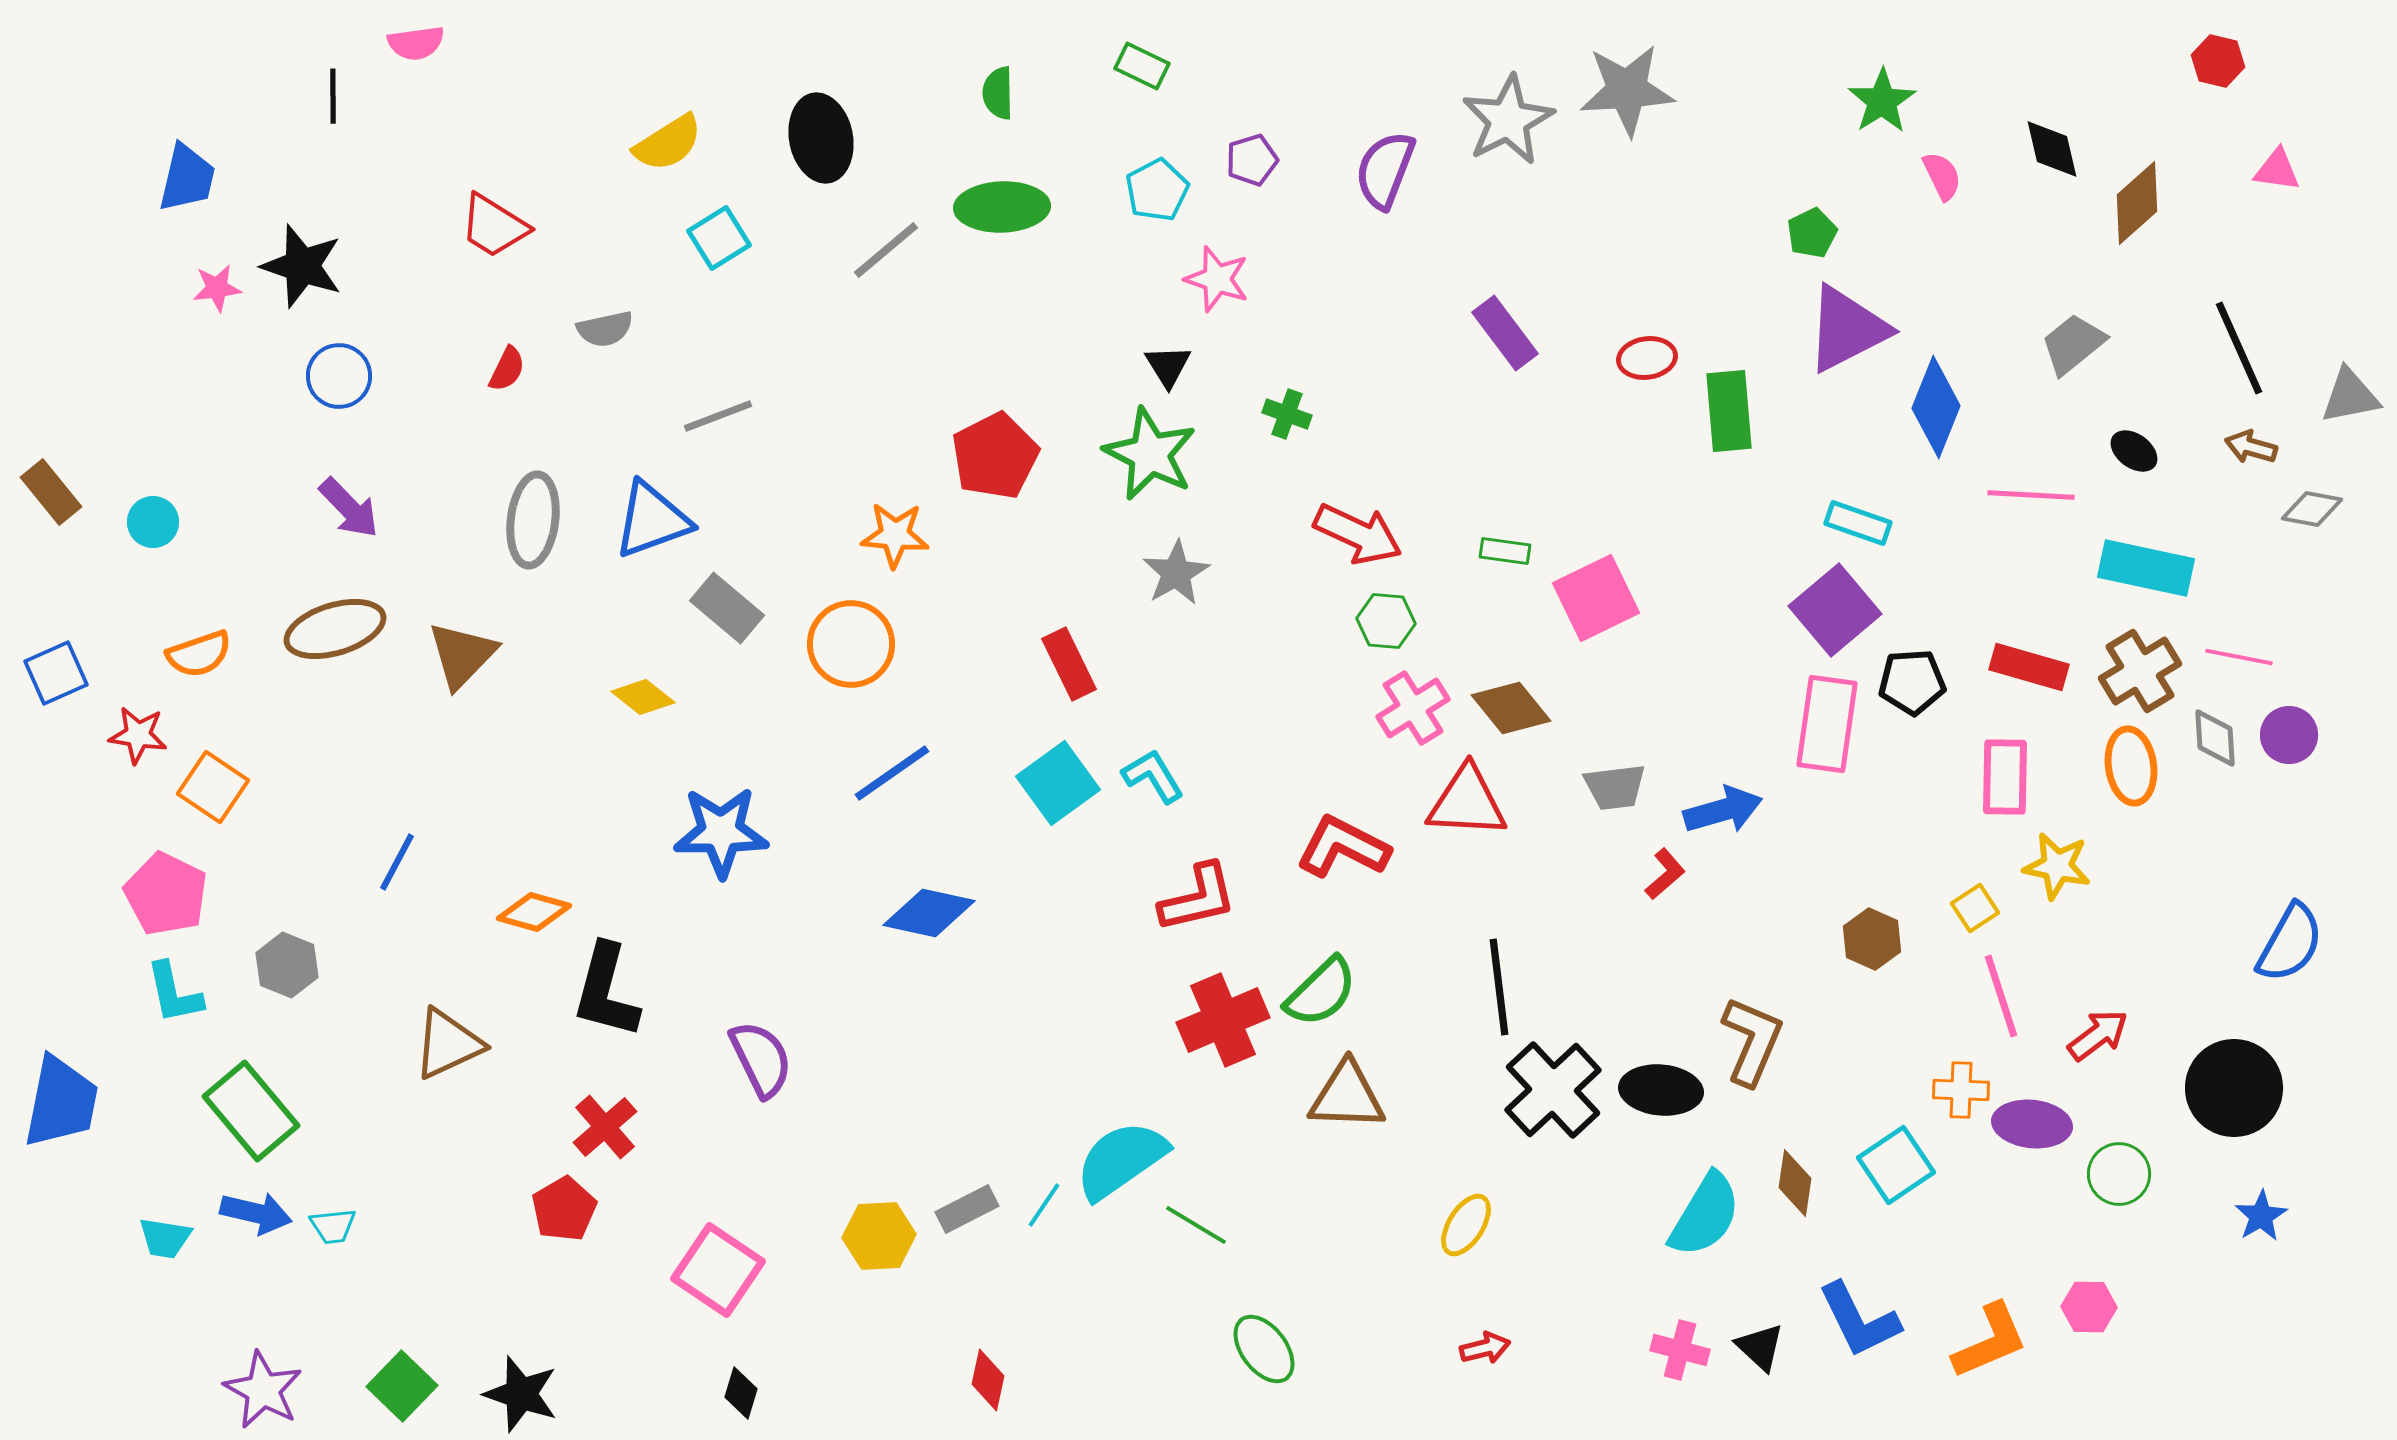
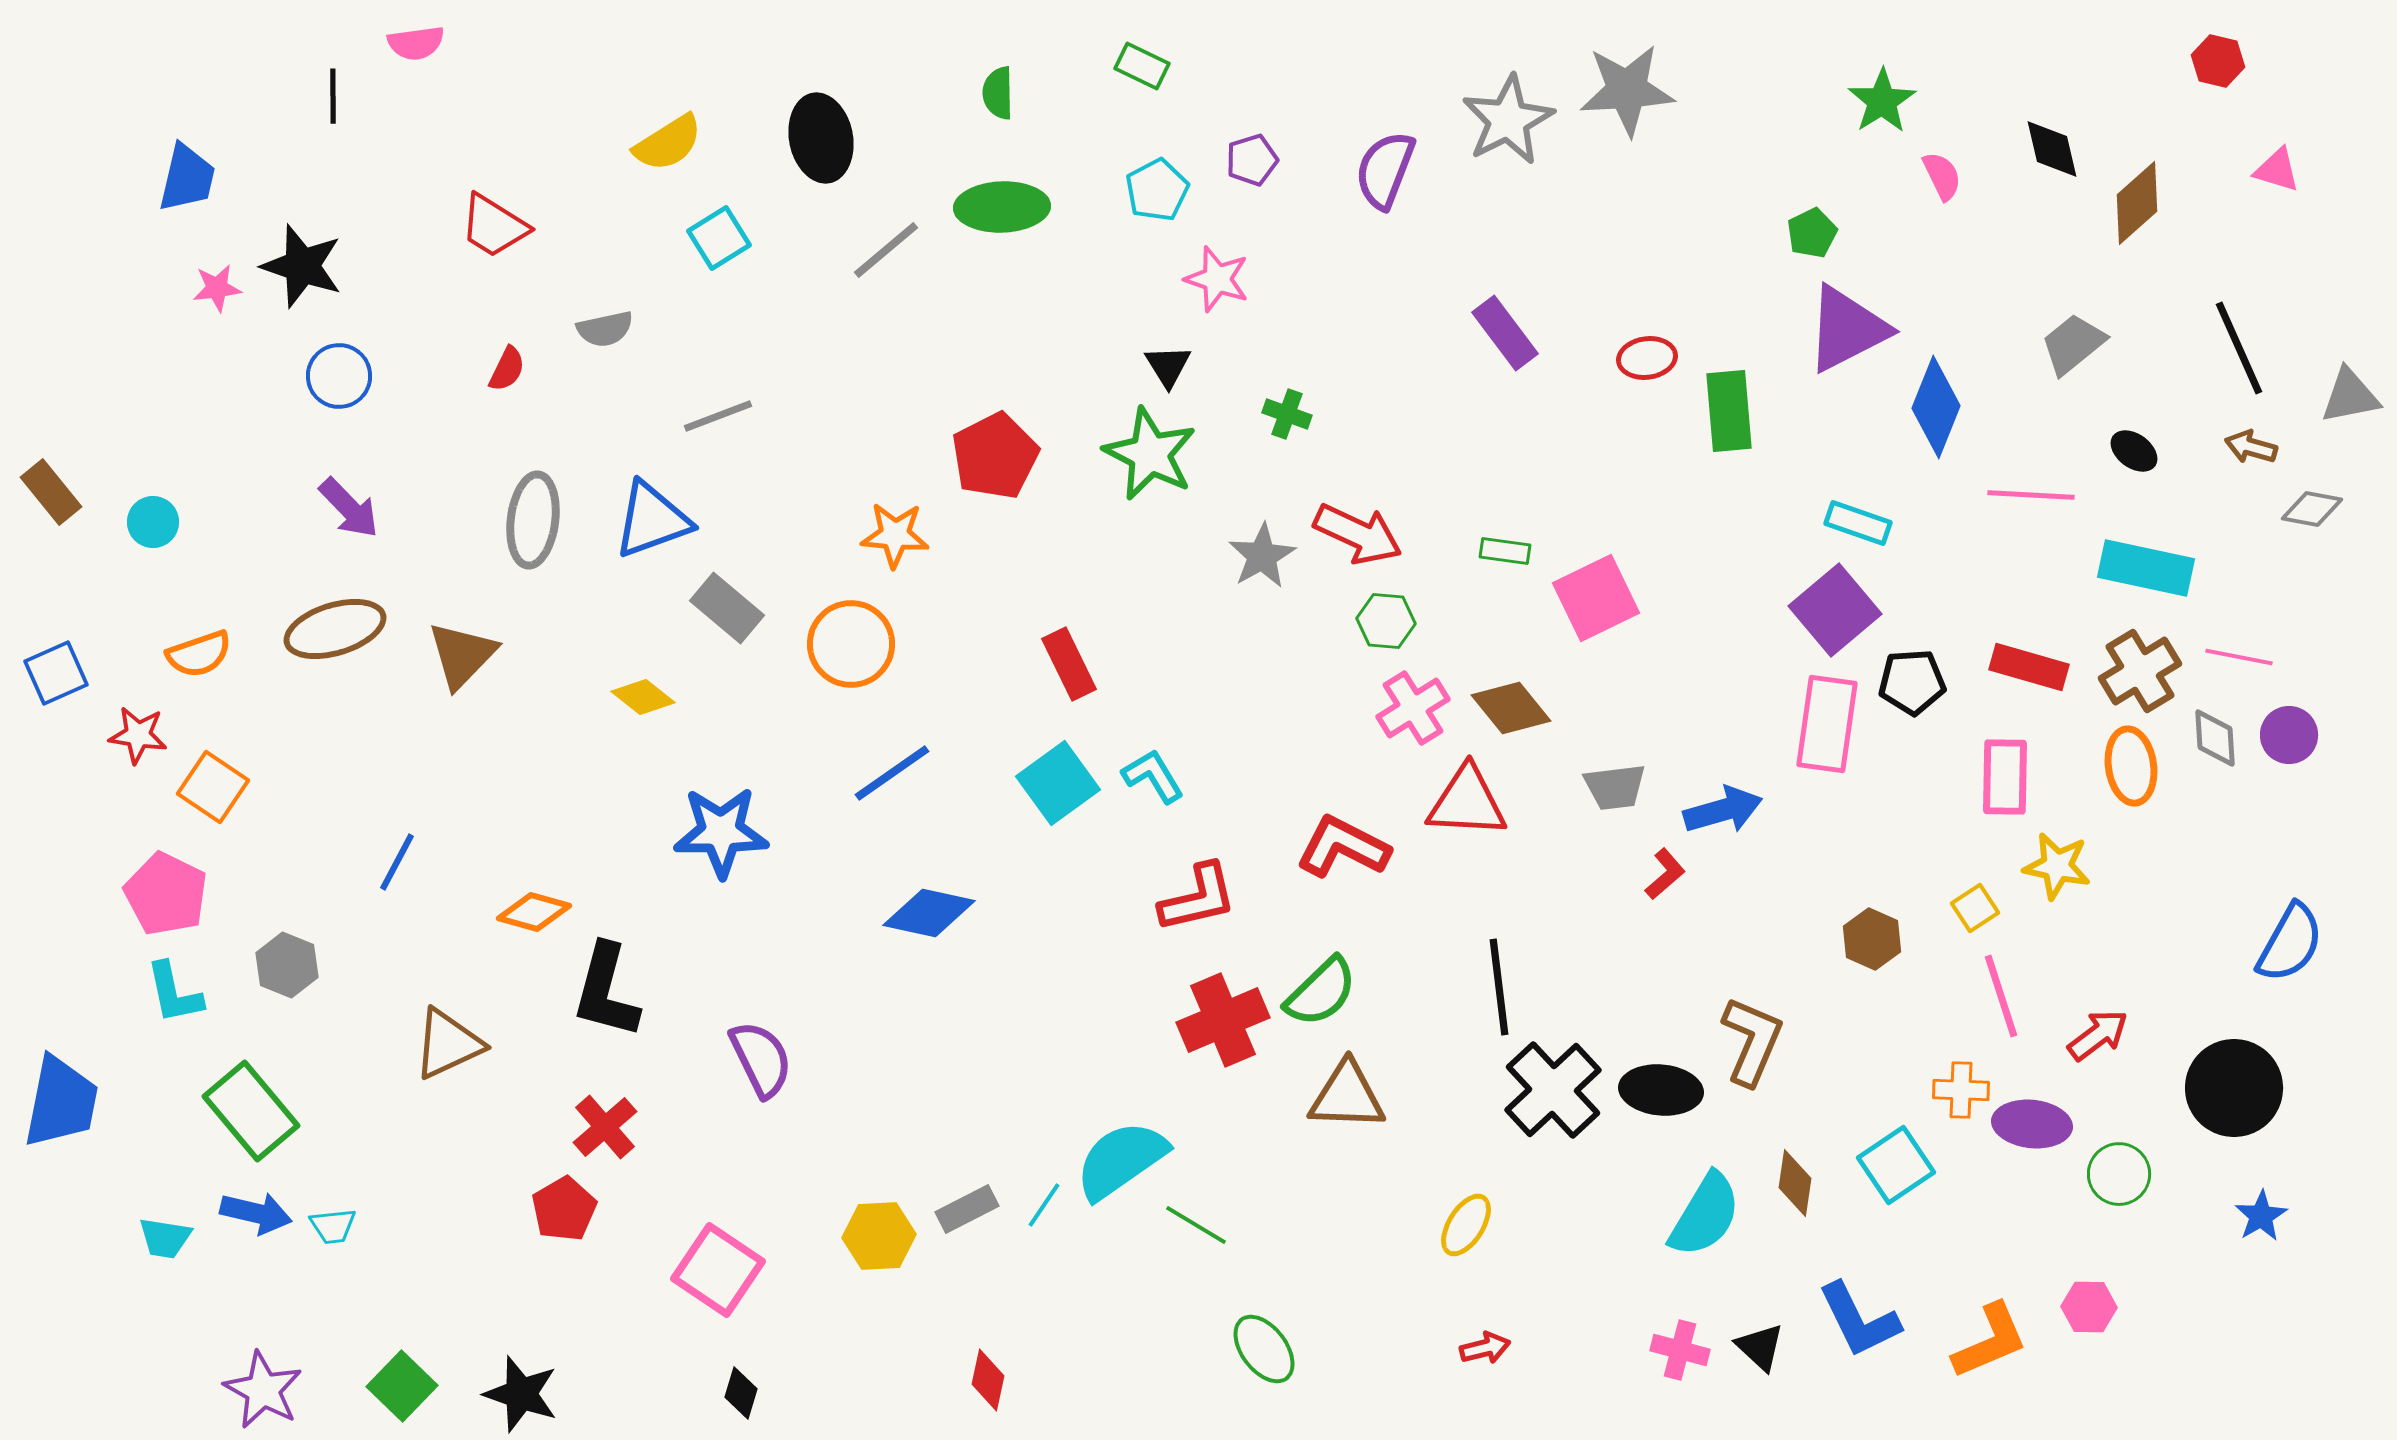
pink triangle at (2277, 170): rotated 9 degrees clockwise
gray star at (1176, 573): moved 86 px right, 17 px up
